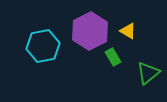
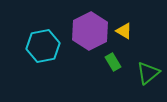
yellow triangle: moved 4 px left
green rectangle: moved 5 px down
